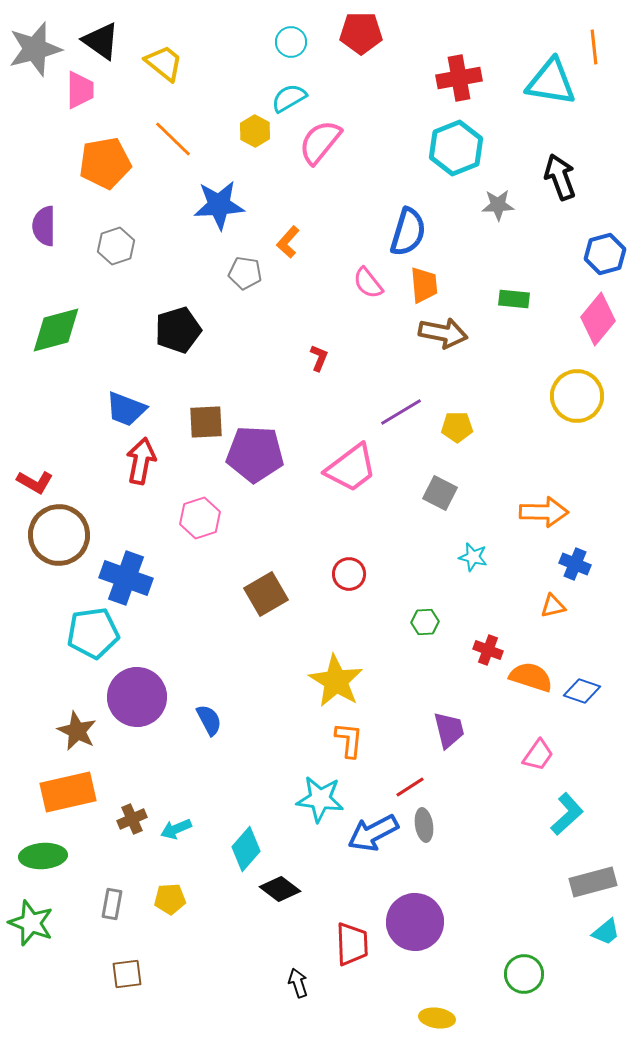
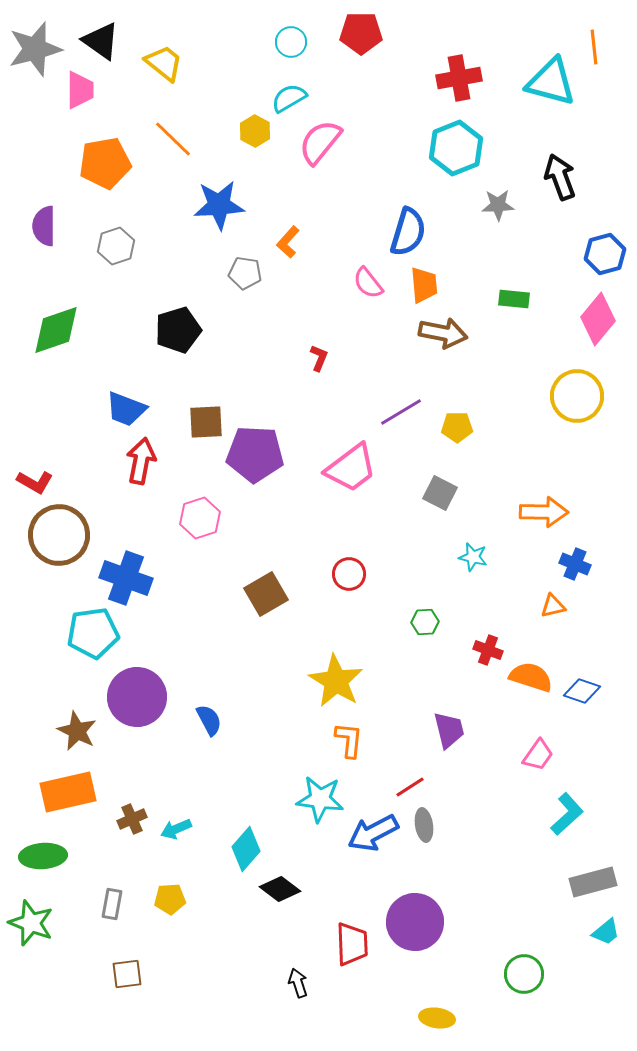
cyan triangle at (551, 82): rotated 6 degrees clockwise
green diamond at (56, 330): rotated 4 degrees counterclockwise
